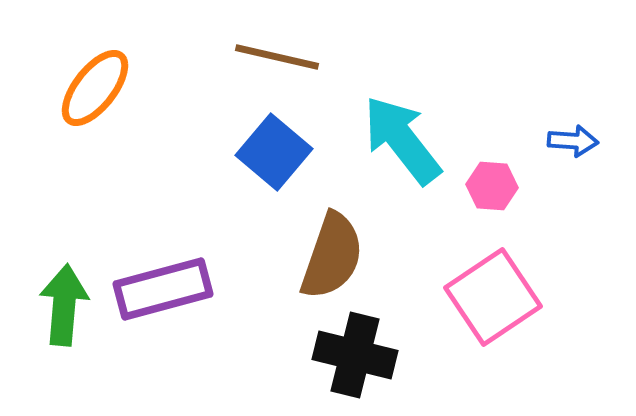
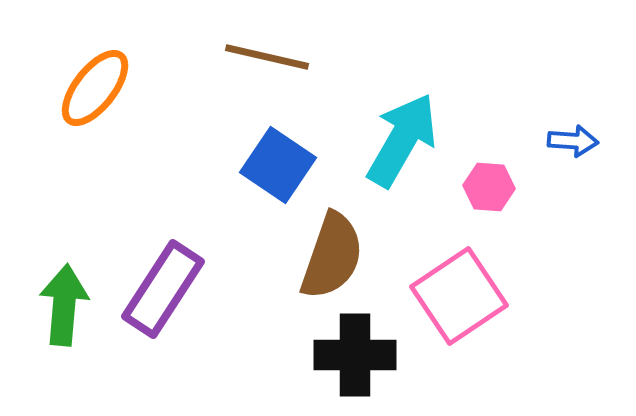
brown line: moved 10 px left
cyan arrow: rotated 68 degrees clockwise
blue square: moved 4 px right, 13 px down; rotated 6 degrees counterclockwise
pink hexagon: moved 3 px left, 1 px down
purple rectangle: rotated 42 degrees counterclockwise
pink square: moved 34 px left, 1 px up
black cross: rotated 14 degrees counterclockwise
